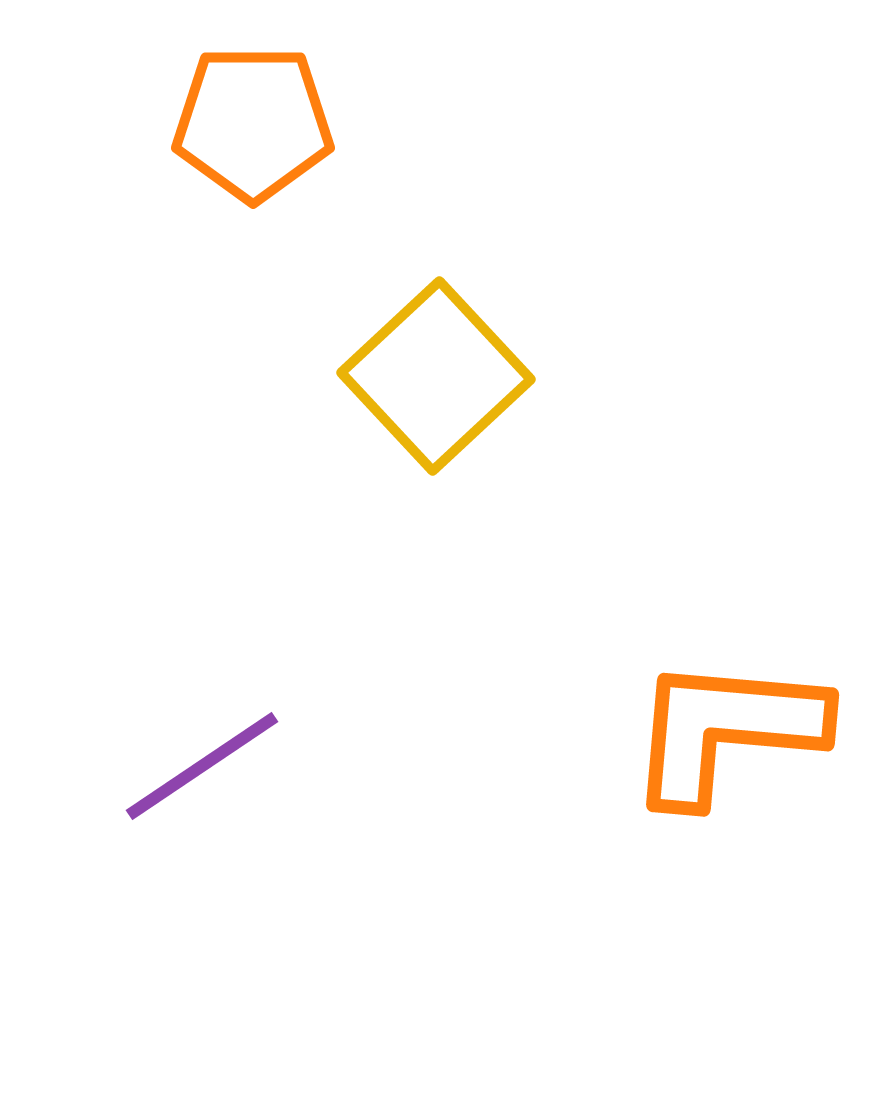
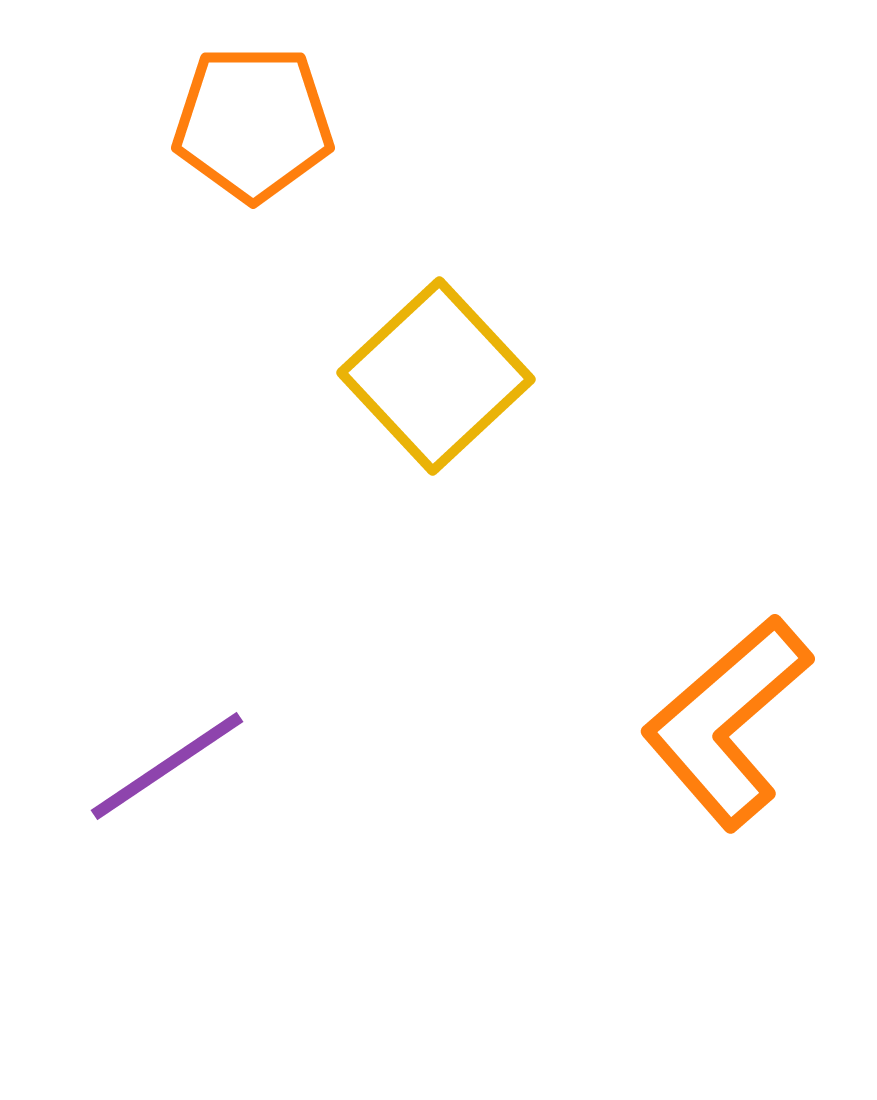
orange L-shape: moved 1 px right, 8 px up; rotated 46 degrees counterclockwise
purple line: moved 35 px left
